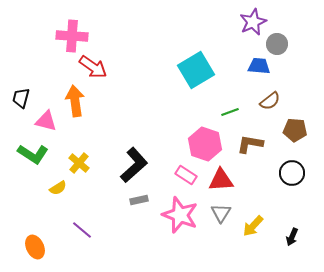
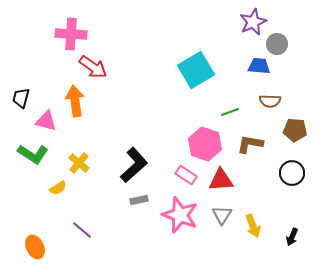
pink cross: moved 1 px left, 2 px up
brown semicircle: rotated 40 degrees clockwise
gray triangle: moved 1 px right, 2 px down
yellow arrow: rotated 65 degrees counterclockwise
